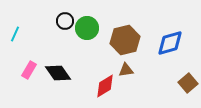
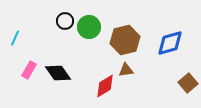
green circle: moved 2 px right, 1 px up
cyan line: moved 4 px down
